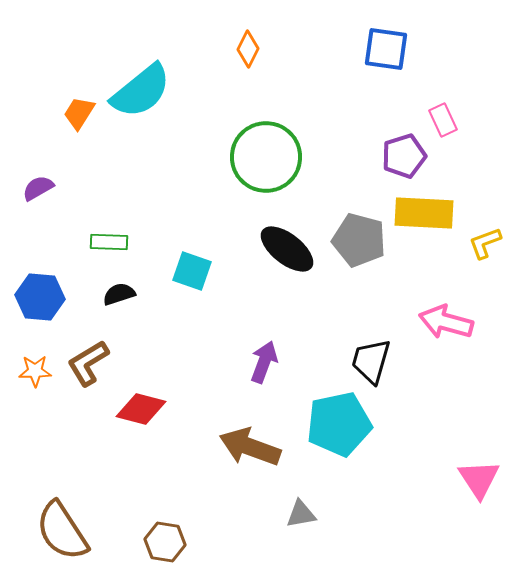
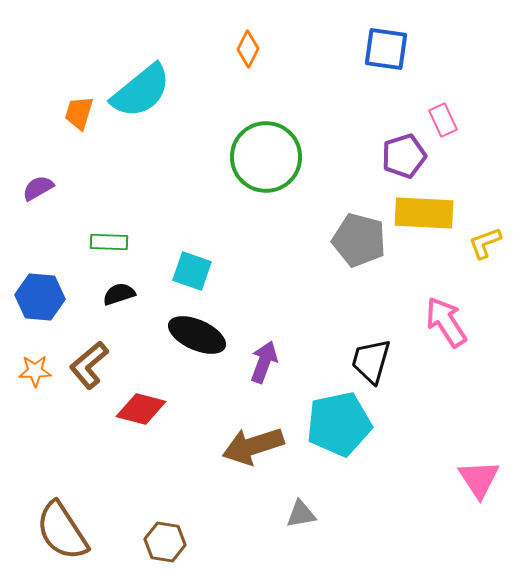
orange trapezoid: rotated 15 degrees counterclockwise
black ellipse: moved 90 px left, 86 px down; rotated 14 degrees counterclockwise
pink arrow: rotated 42 degrees clockwise
brown L-shape: moved 1 px right, 2 px down; rotated 9 degrees counterclockwise
brown arrow: moved 3 px right, 1 px up; rotated 38 degrees counterclockwise
